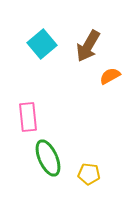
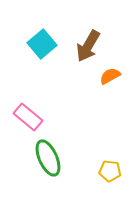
pink rectangle: rotated 44 degrees counterclockwise
yellow pentagon: moved 21 px right, 3 px up
